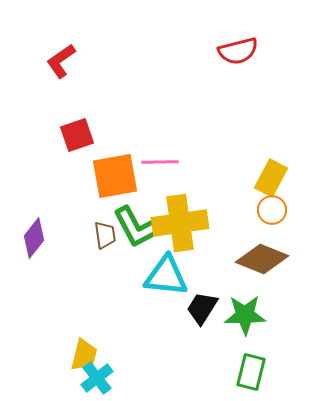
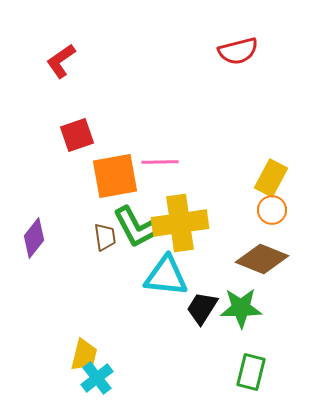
brown trapezoid: moved 2 px down
green star: moved 4 px left, 7 px up
